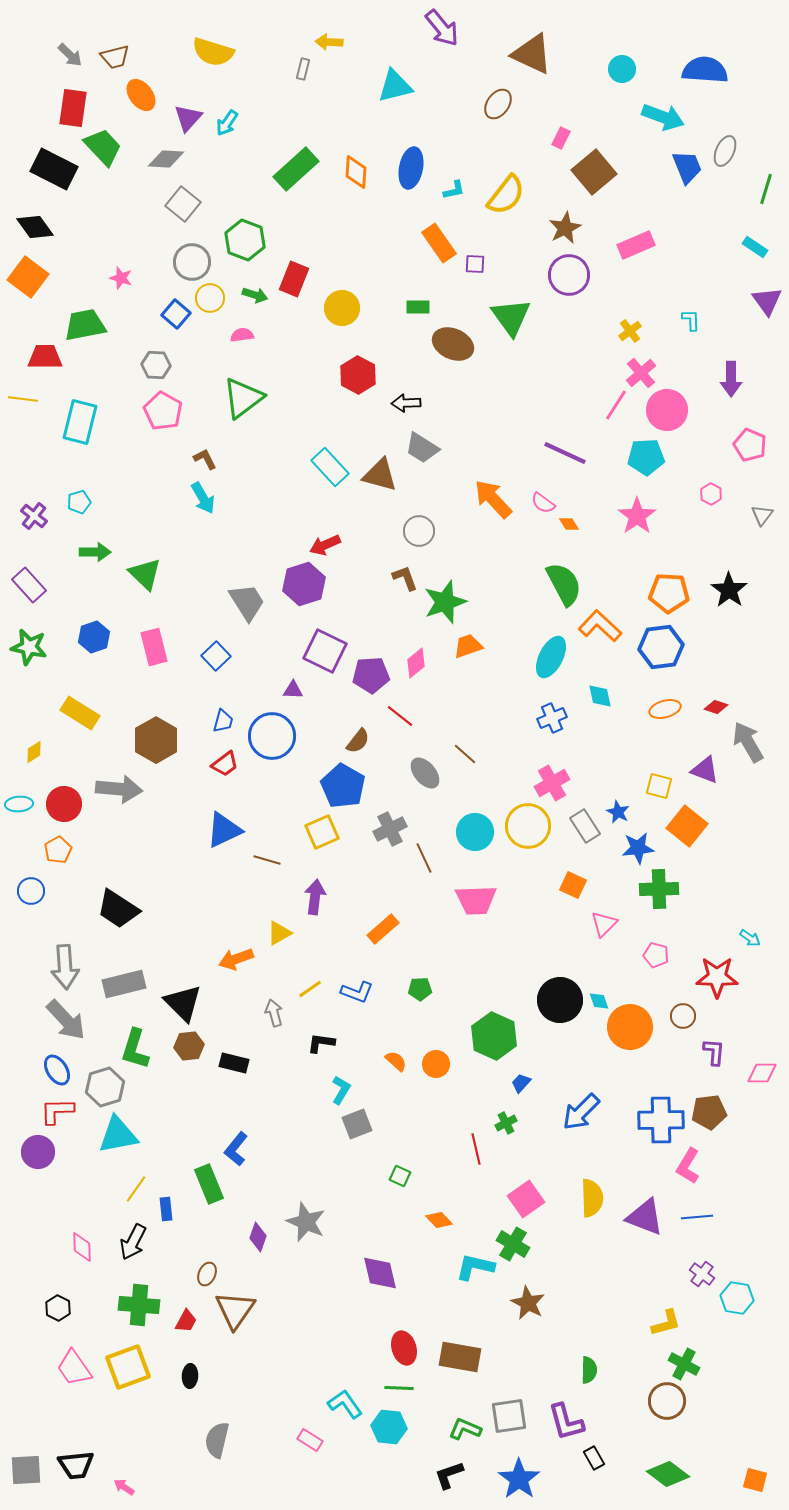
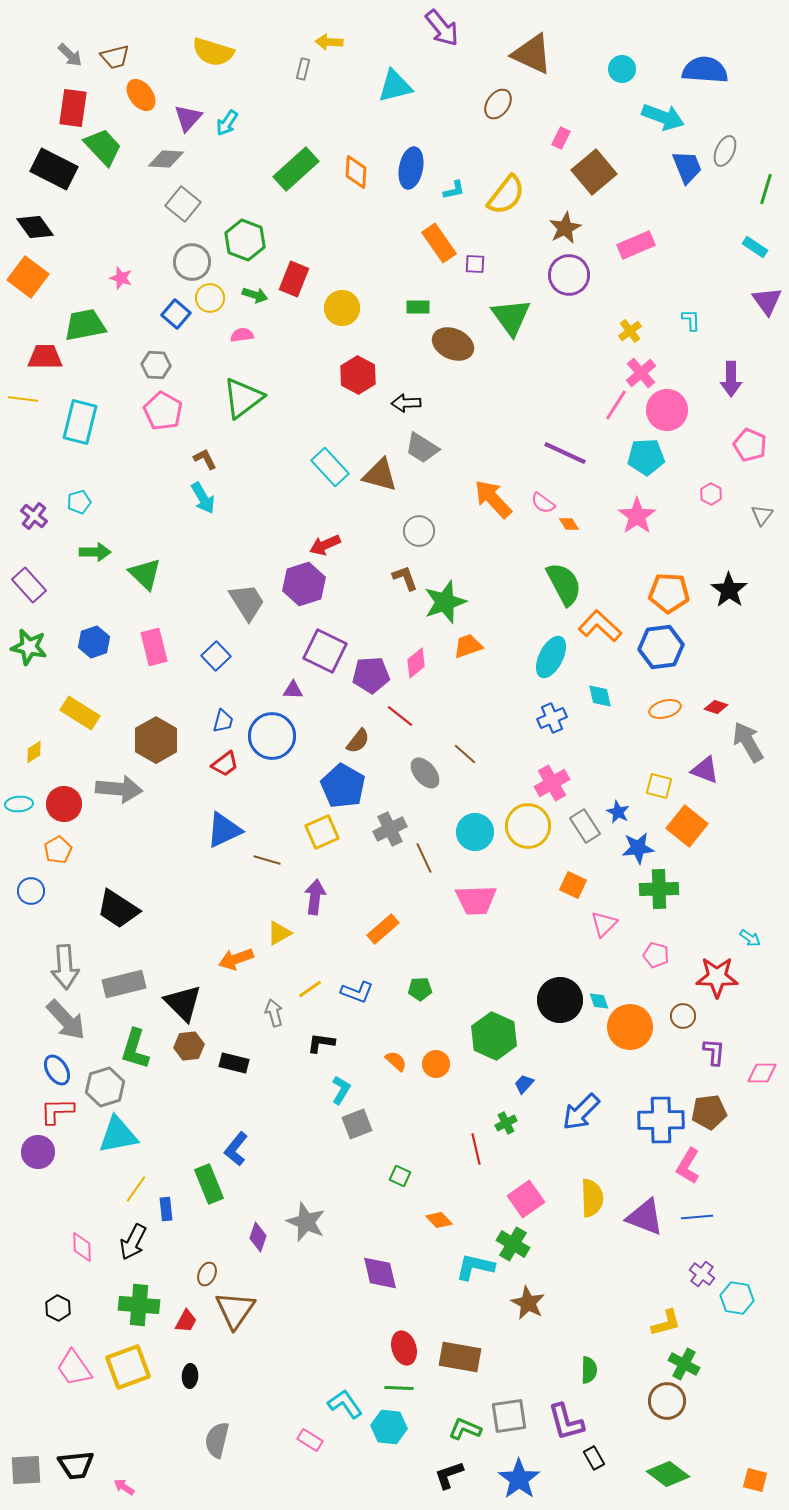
blue hexagon at (94, 637): moved 5 px down
blue trapezoid at (521, 1083): moved 3 px right, 1 px down
